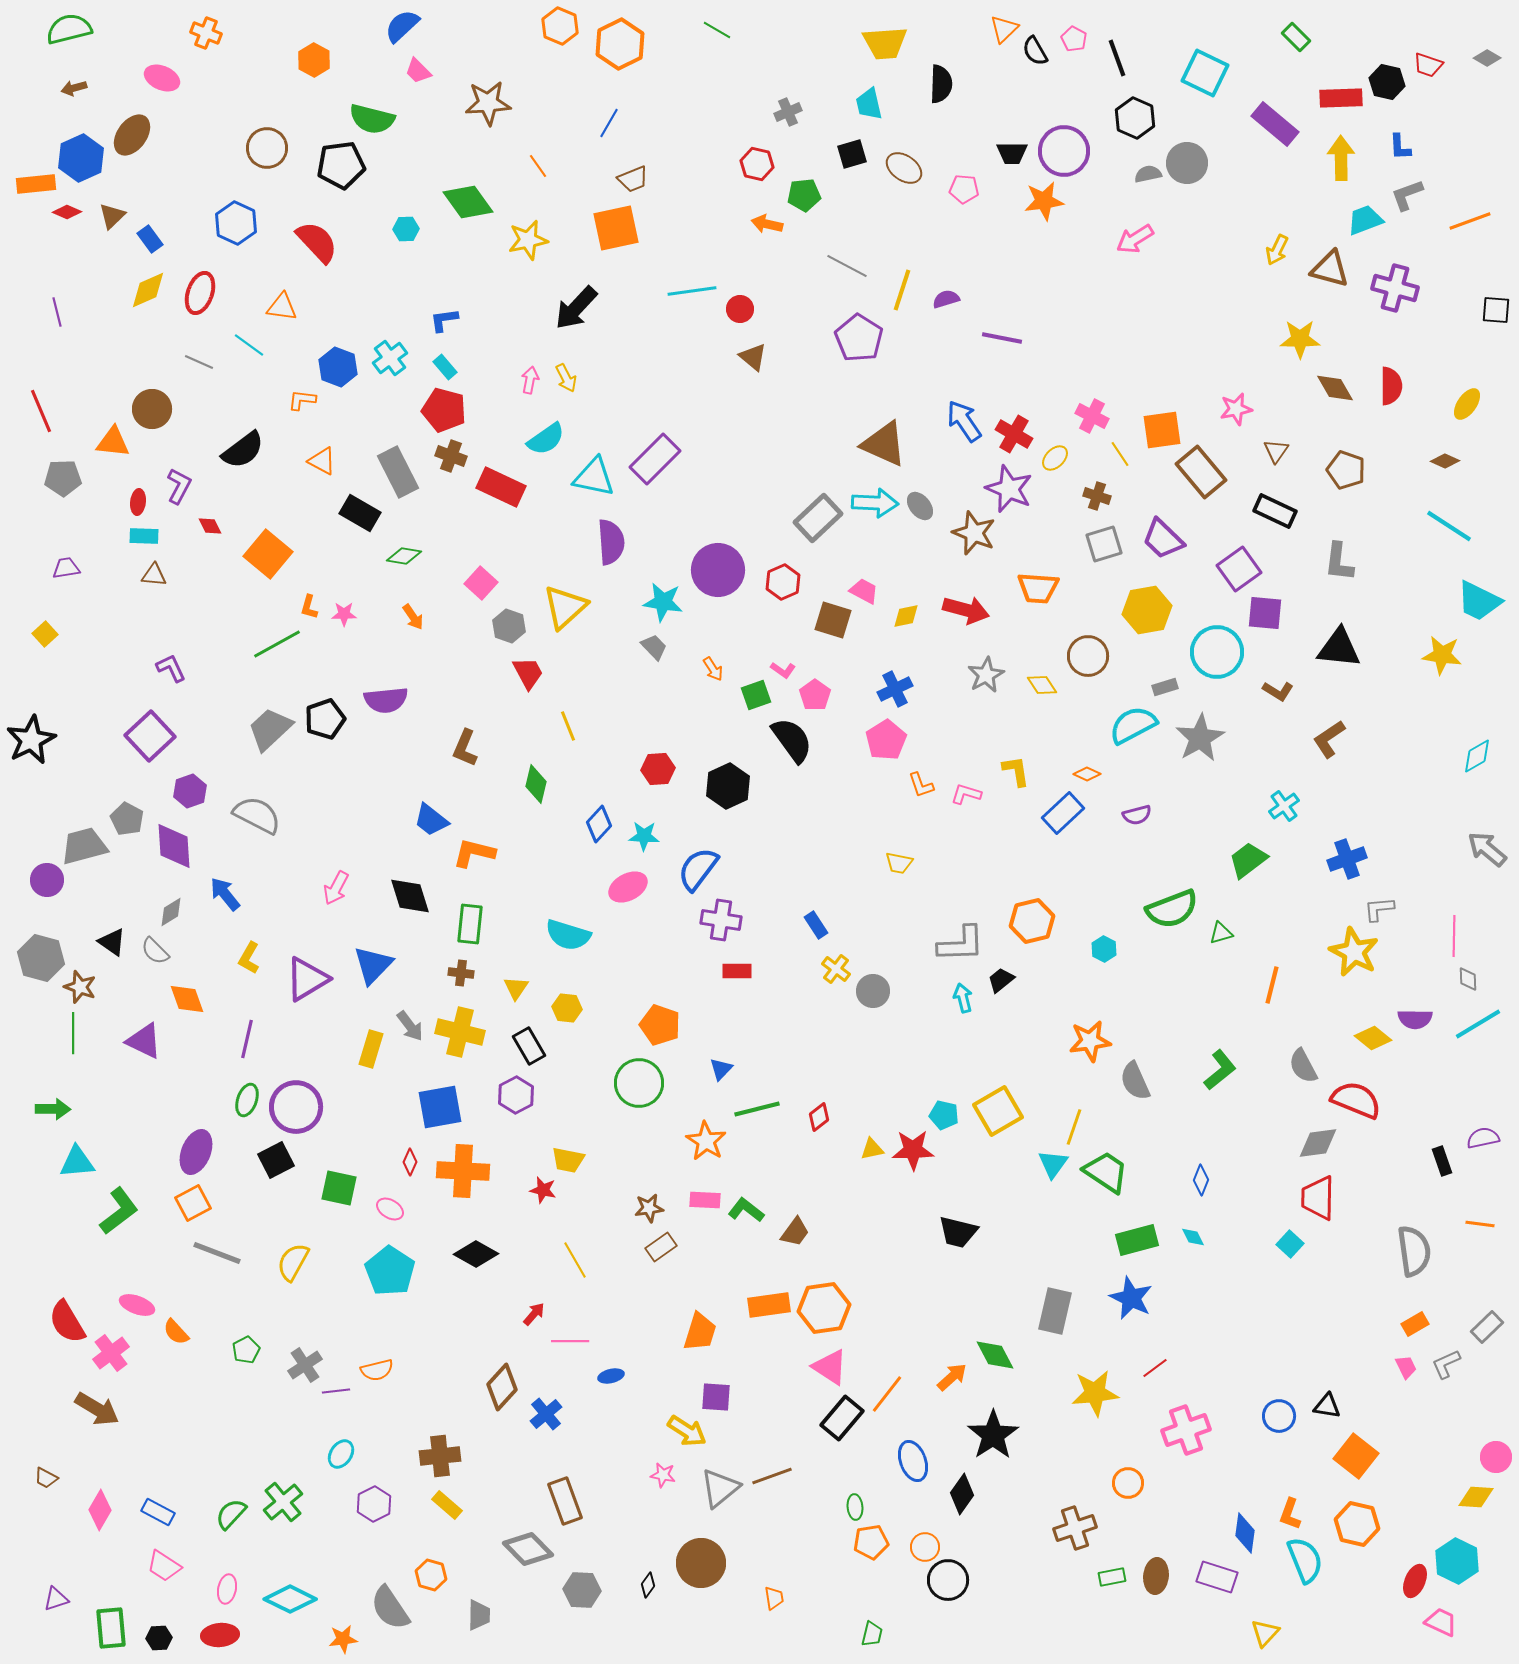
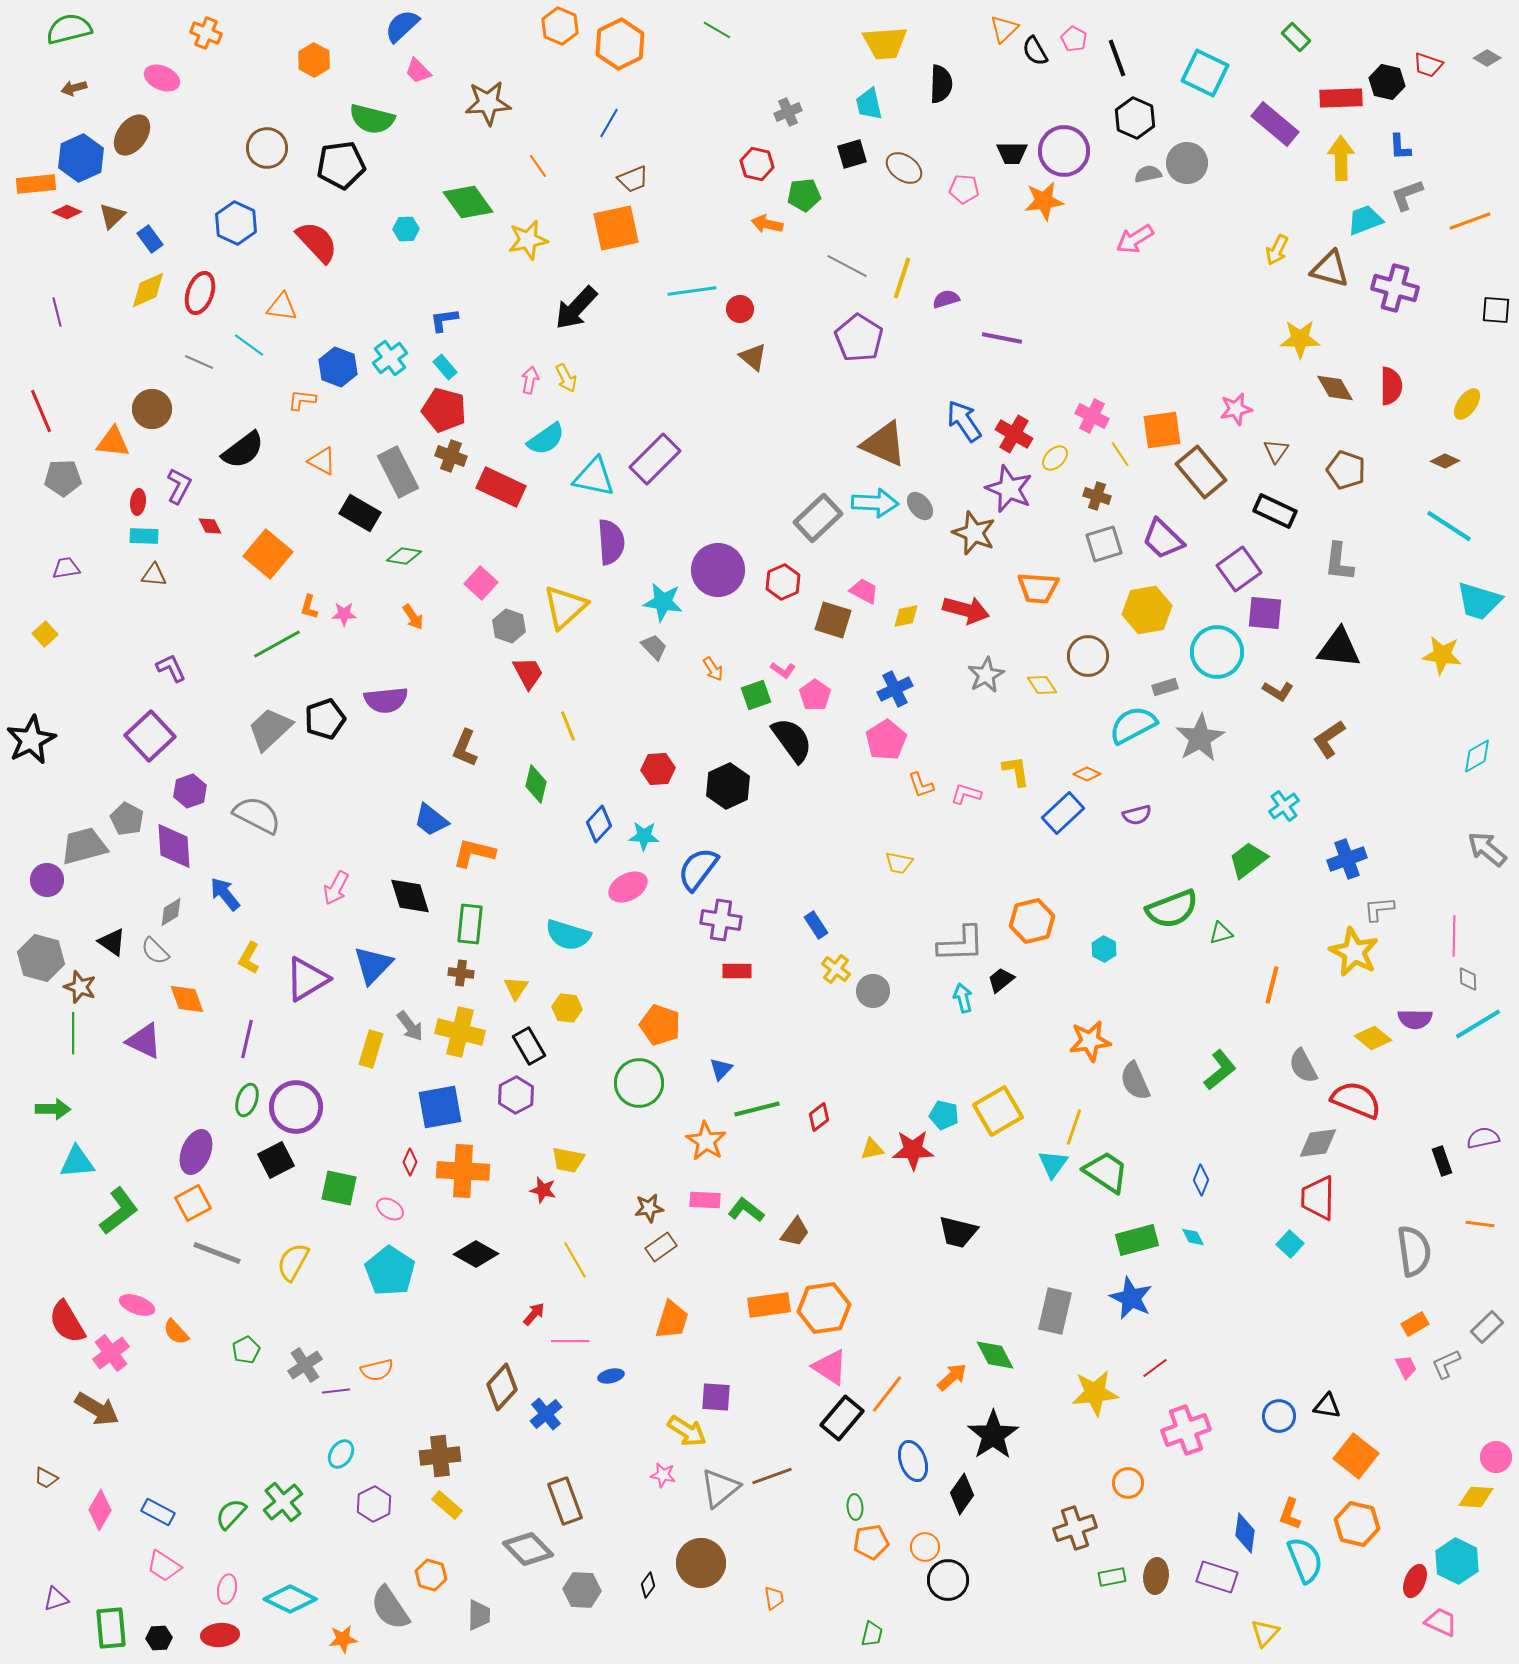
yellow line at (902, 290): moved 12 px up
cyan trapezoid at (1479, 601): rotated 9 degrees counterclockwise
orange trapezoid at (700, 1332): moved 28 px left, 12 px up
